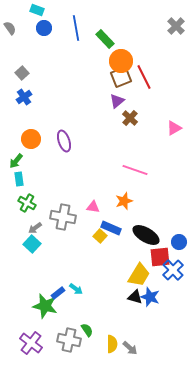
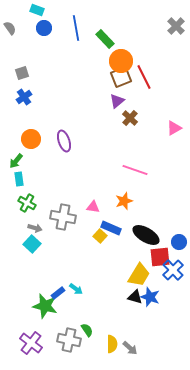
gray square at (22, 73): rotated 24 degrees clockwise
gray arrow at (35, 228): rotated 128 degrees counterclockwise
